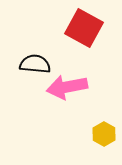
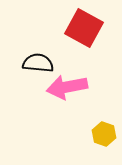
black semicircle: moved 3 px right, 1 px up
yellow hexagon: rotated 10 degrees counterclockwise
